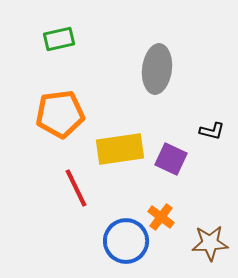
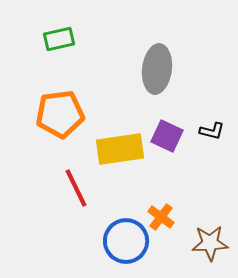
purple square: moved 4 px left, 23 px up
